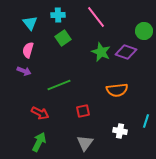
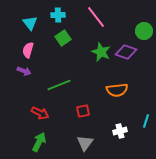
white cross: rotated 24 degrees counterclockwise
